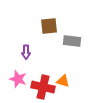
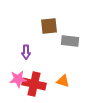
gray rectangle: moved 2 px left
pink star: rotated 24 degrees counterclockwise
red cross: moved 9 px left, 3 px up
